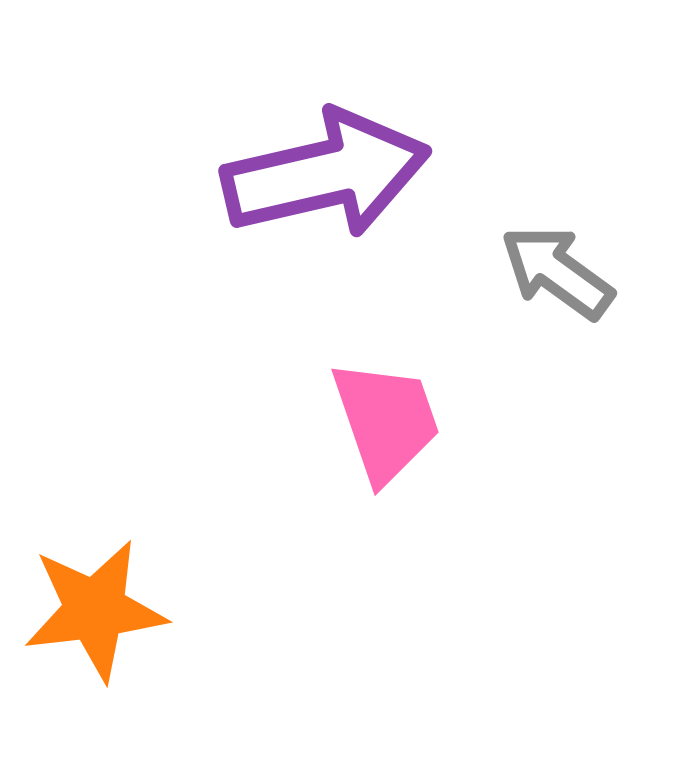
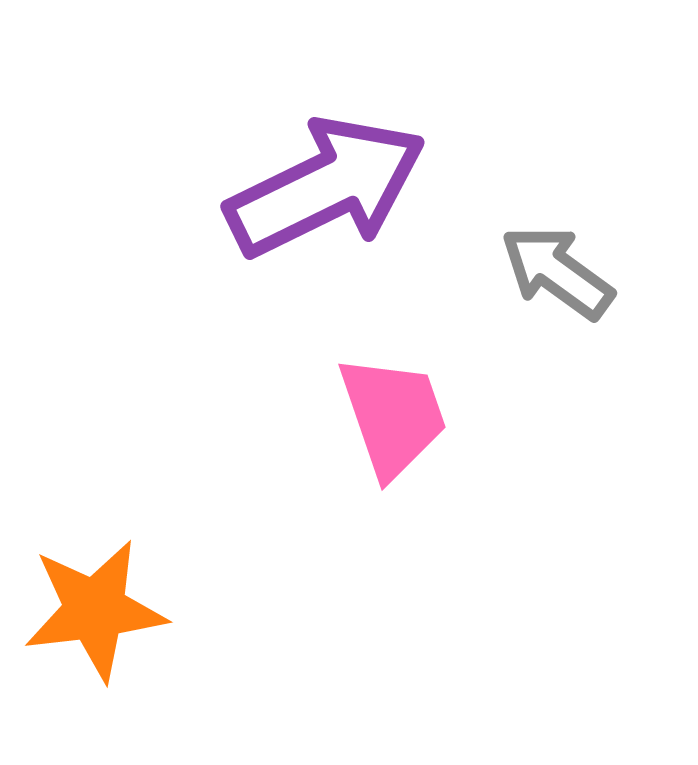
purple arrow: moved 13 px down; rotated 13 degrees counterclockwise
pink trapezoid: moved 7 px right, 5 px up
